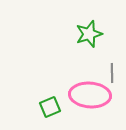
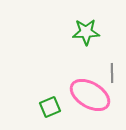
green star: moved 3 px left, 2 px up; rotated 16 degrees clockwise
pink ellipse: rotated 27 degrees clockwise
